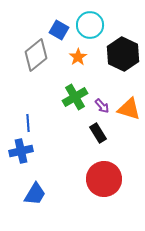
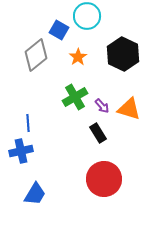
cyan circle: moved 3 px left, 9 px up
